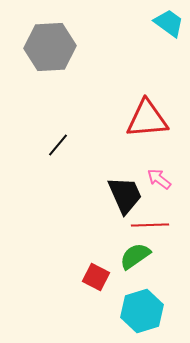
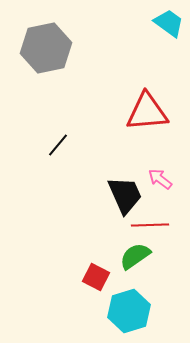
gray hexagon: moved 4 px left, 1 px down; rotated 9 degrees counterclockwise
red triangle: moved 7 px up
pink arrow: moved 1 px right
cyan hexagon: moved 13 px left
